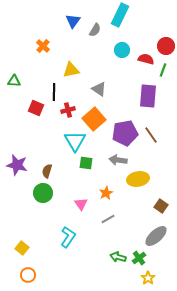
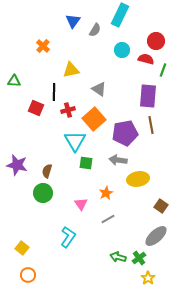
red circle: moved 10 px left, 5 px up
brown line: moved 10 px up; rotated 24 degrees clockwise
